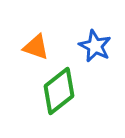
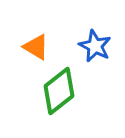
orange triangle: rotated 12 degrees clockwise
